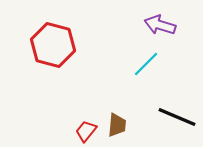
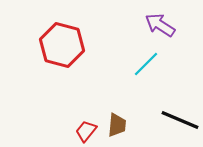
purple arrow: rotated 16 degrees clockwise
red hexagon: moved 9 px right
black line: moved 3 px right, 3 px down
